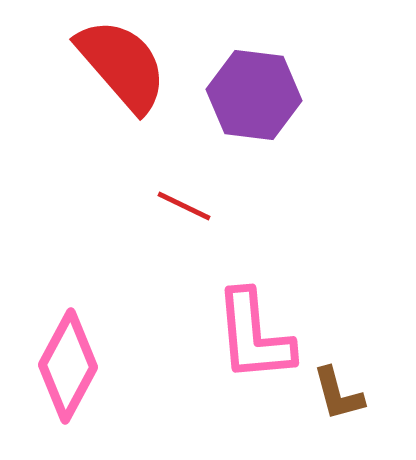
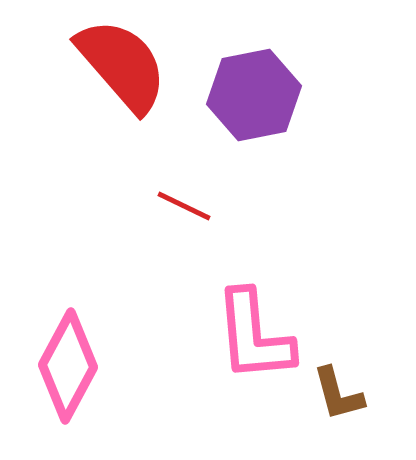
purple hexagon: rotated 18 degrees counterclockwise
